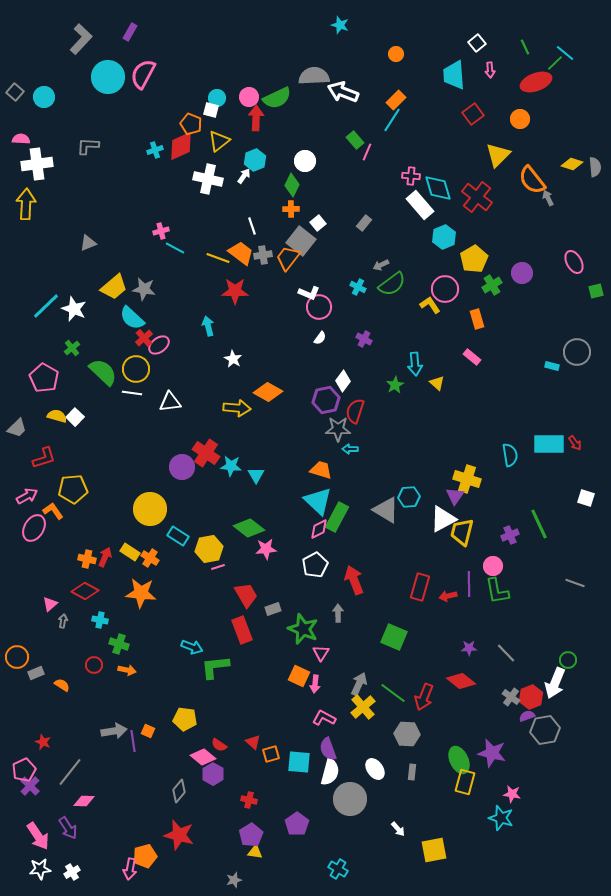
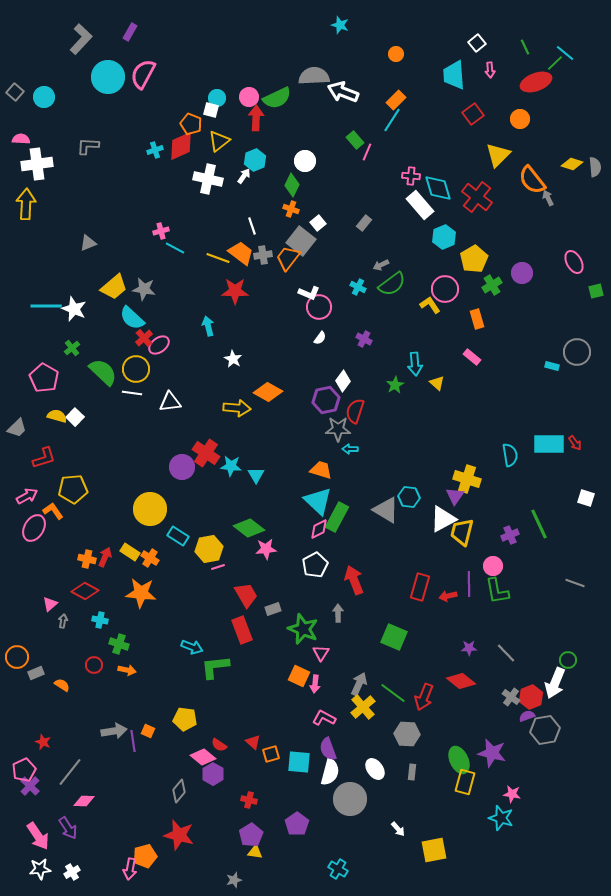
orange cross at (291, 209): rotated 21 degrees clockwise
cyan line at (46, 306): rotated 44 degrees clockwise
cyan hexagon at (409, 497): rotated 10 degrees clockwise
